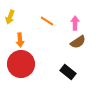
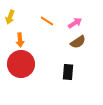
pink arrow: rotated 56 degrees clockwise
black rectangle: rotated 56 degrees clockwise
